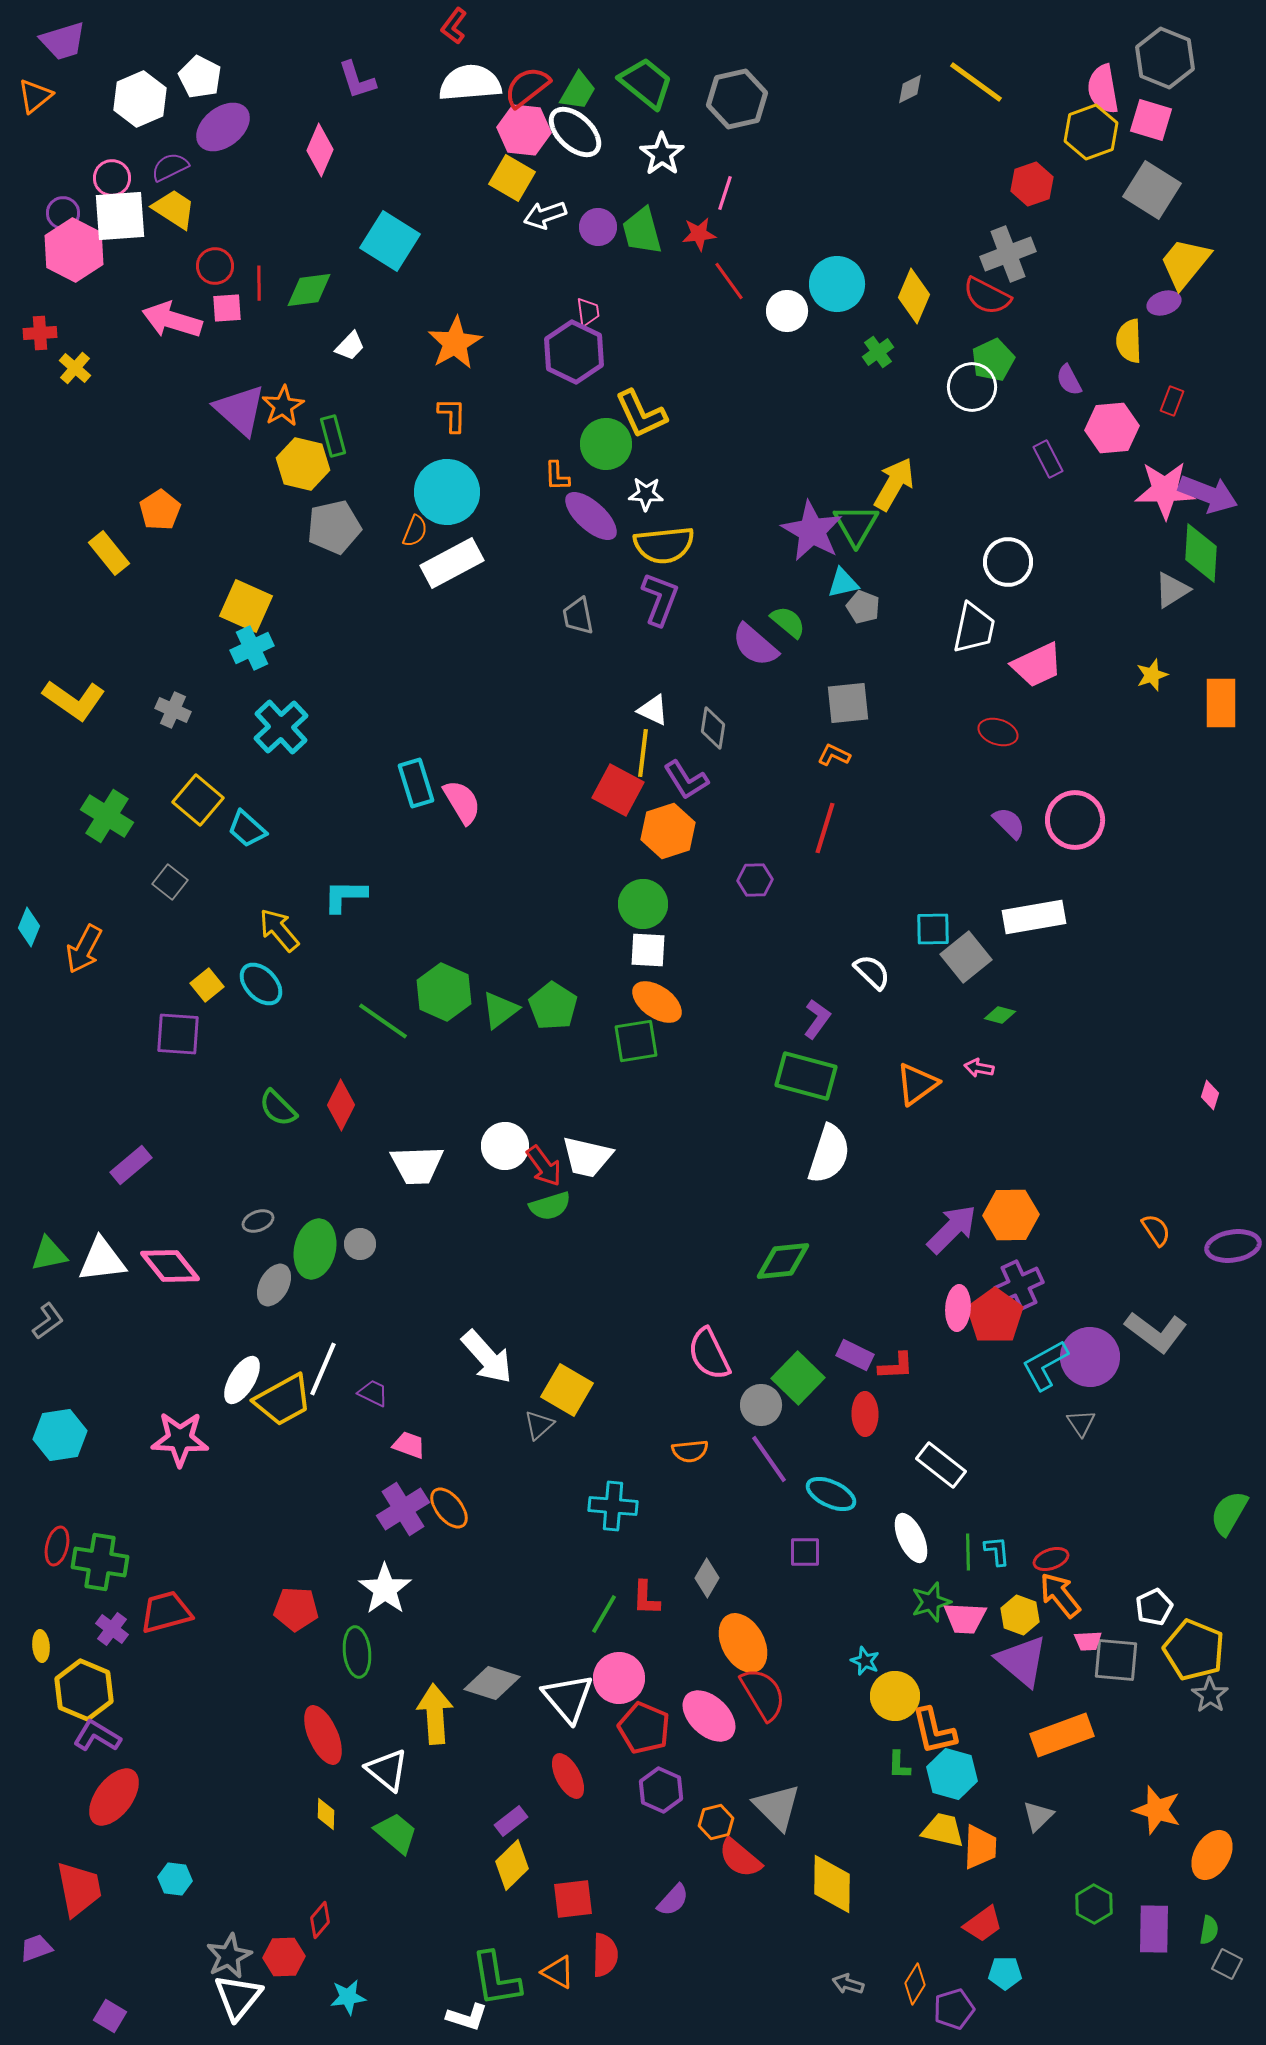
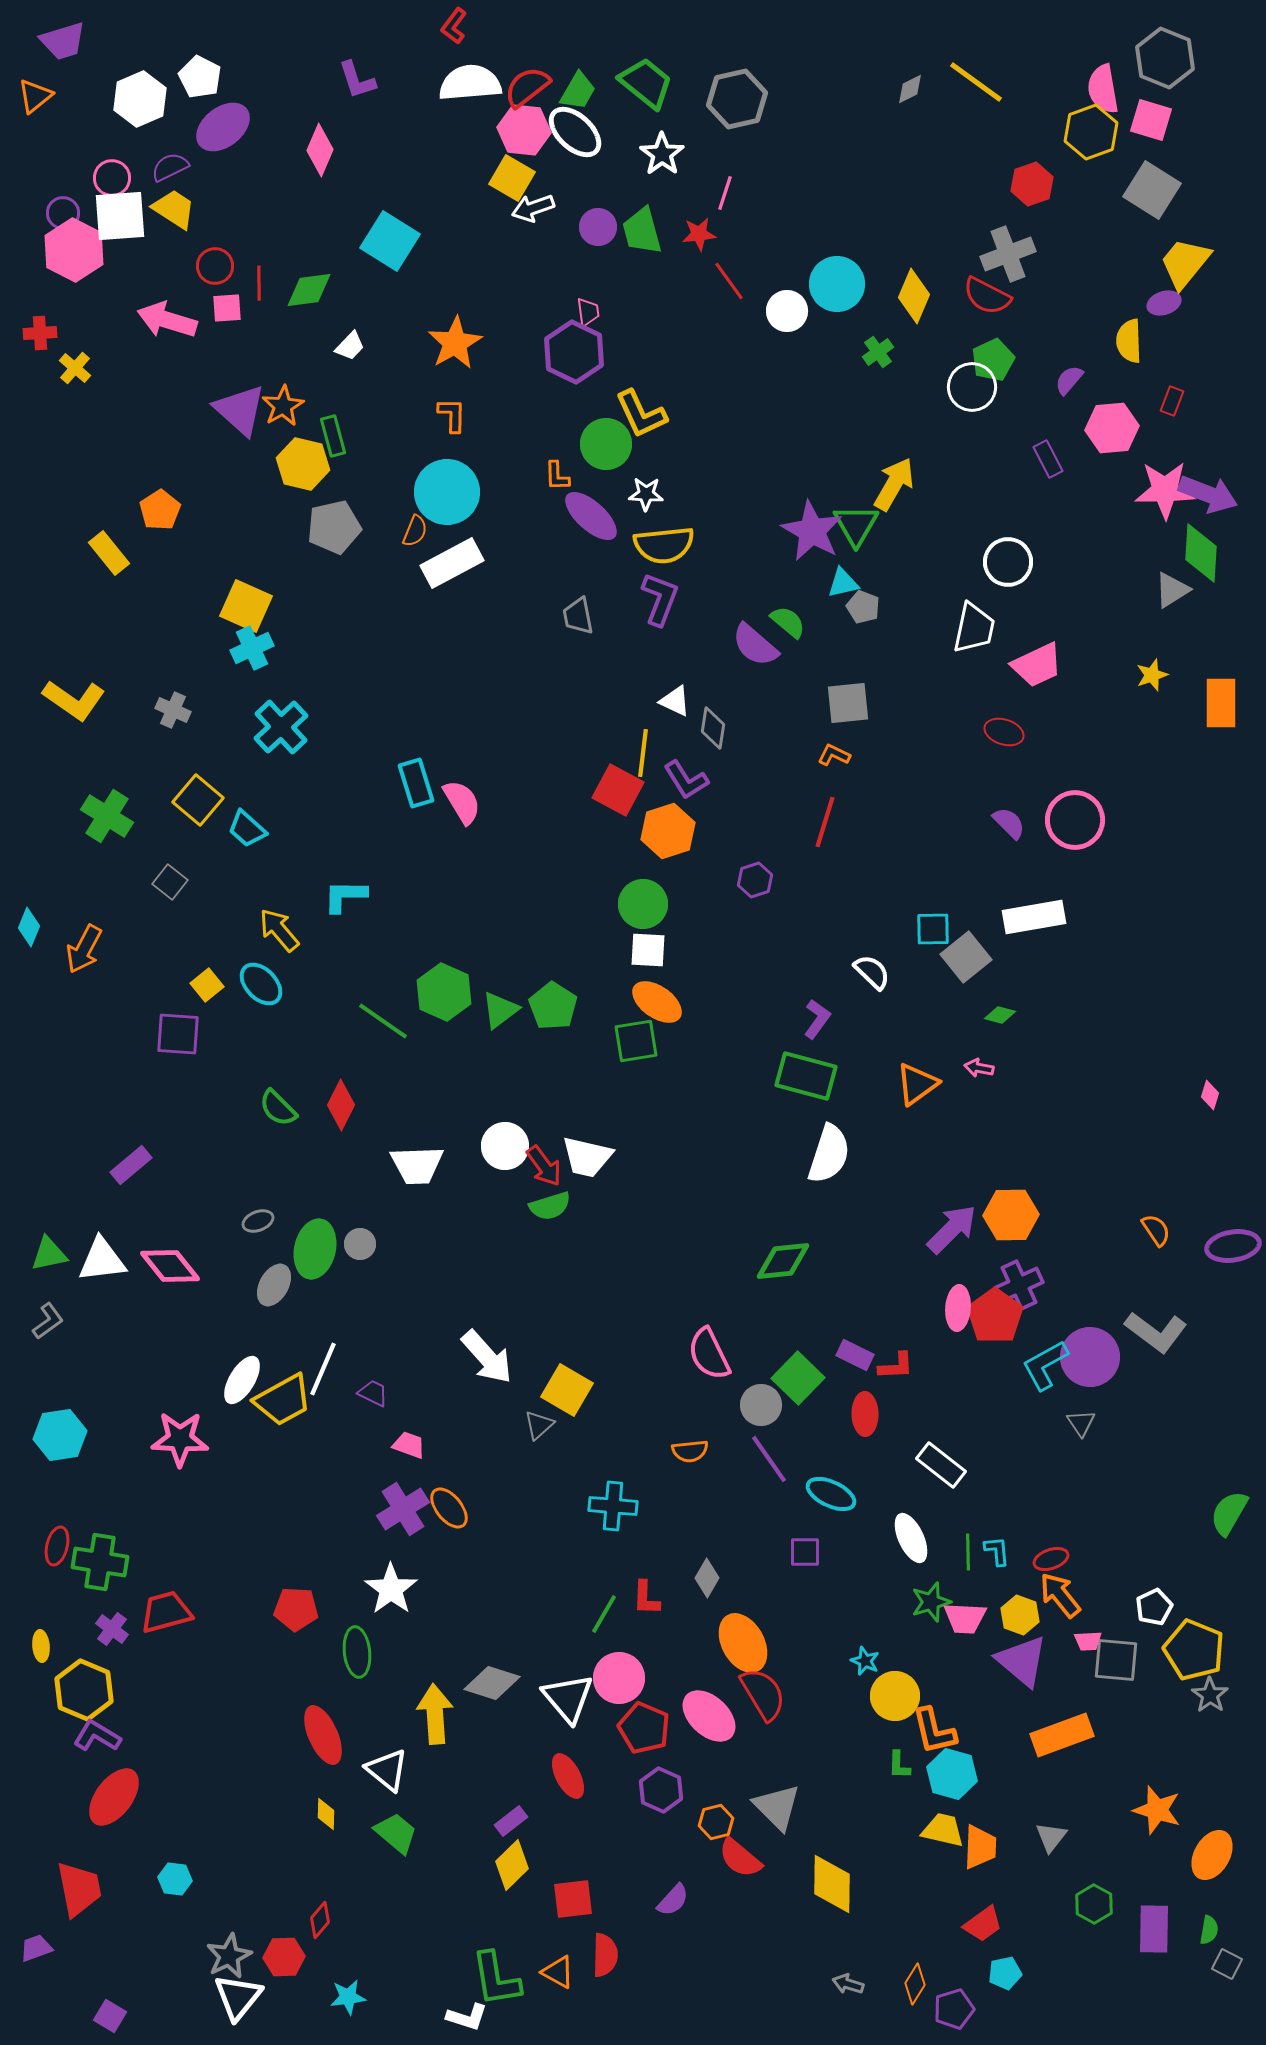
white arrow at (545, 215): moved 12 px left, 7 px up
pink arrow at (172, 320): moved 5 px left
purple semicircle at (1069, 380): rotated 68 degrees clockwise
white triangle at (653, 710): moved 22 px right, 9 px up
red ellipse at (998, 732): moved 6 px right
red line at (825, 828): moved 6 px up
purple hexagon at (755, 880): rotated 16 degrees counterclockwise
white star at (385, 1589): moved 6 px right
gray triangle at (1038, 1816): moved 13 px right, 21 px down; rotated 8 degrees counterclockwise
cyan pentagon at (1005, 1973): rotated 12 degrees counterclockwise
